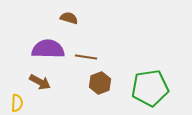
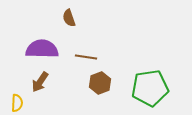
brown semicircle: rotated 126 degrees counterclockwise
purple semicircle: moved 6 px left
brown arrow: rotated 95 degrees clockwise
